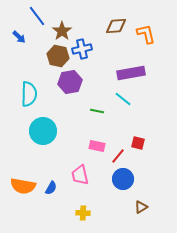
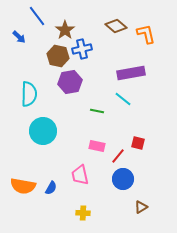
brown diamond: rotated 45 degrees clockwise
brown star: moved 3 px right, 1 px up
